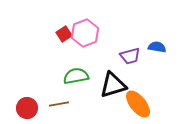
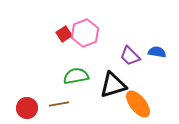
blue semicircle: moved 5 px down
purple trapezoid: rotated 60 degrees clockwise
